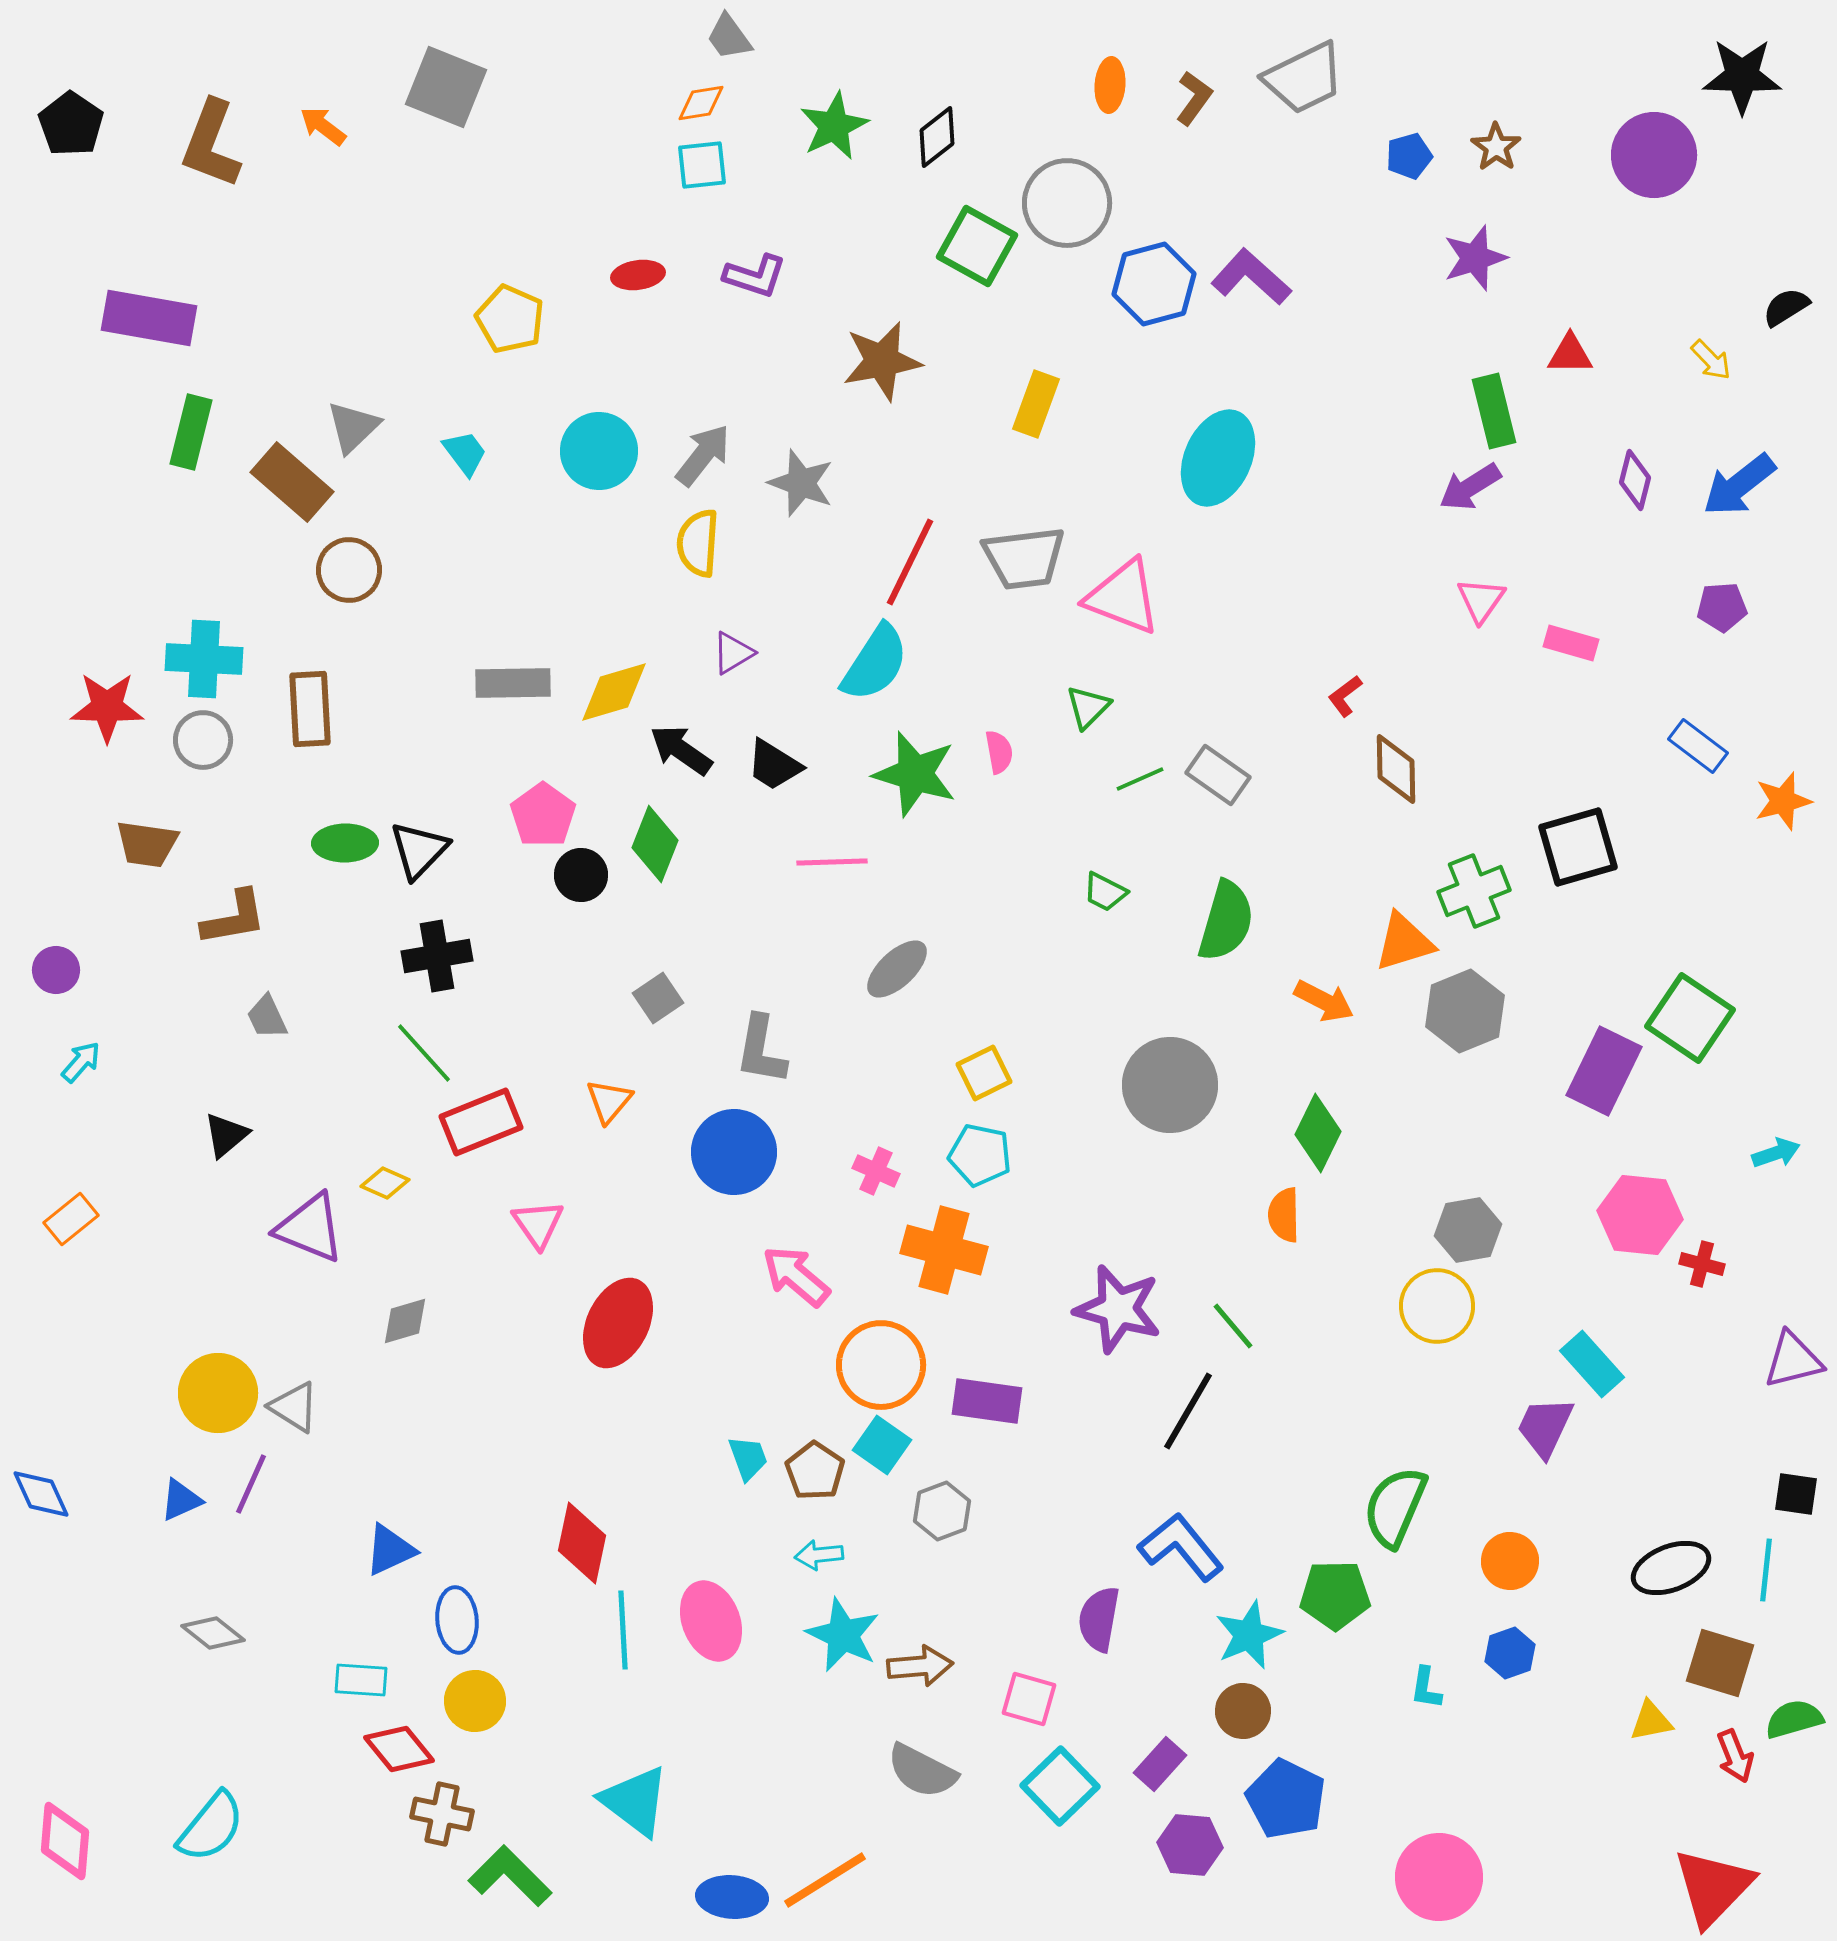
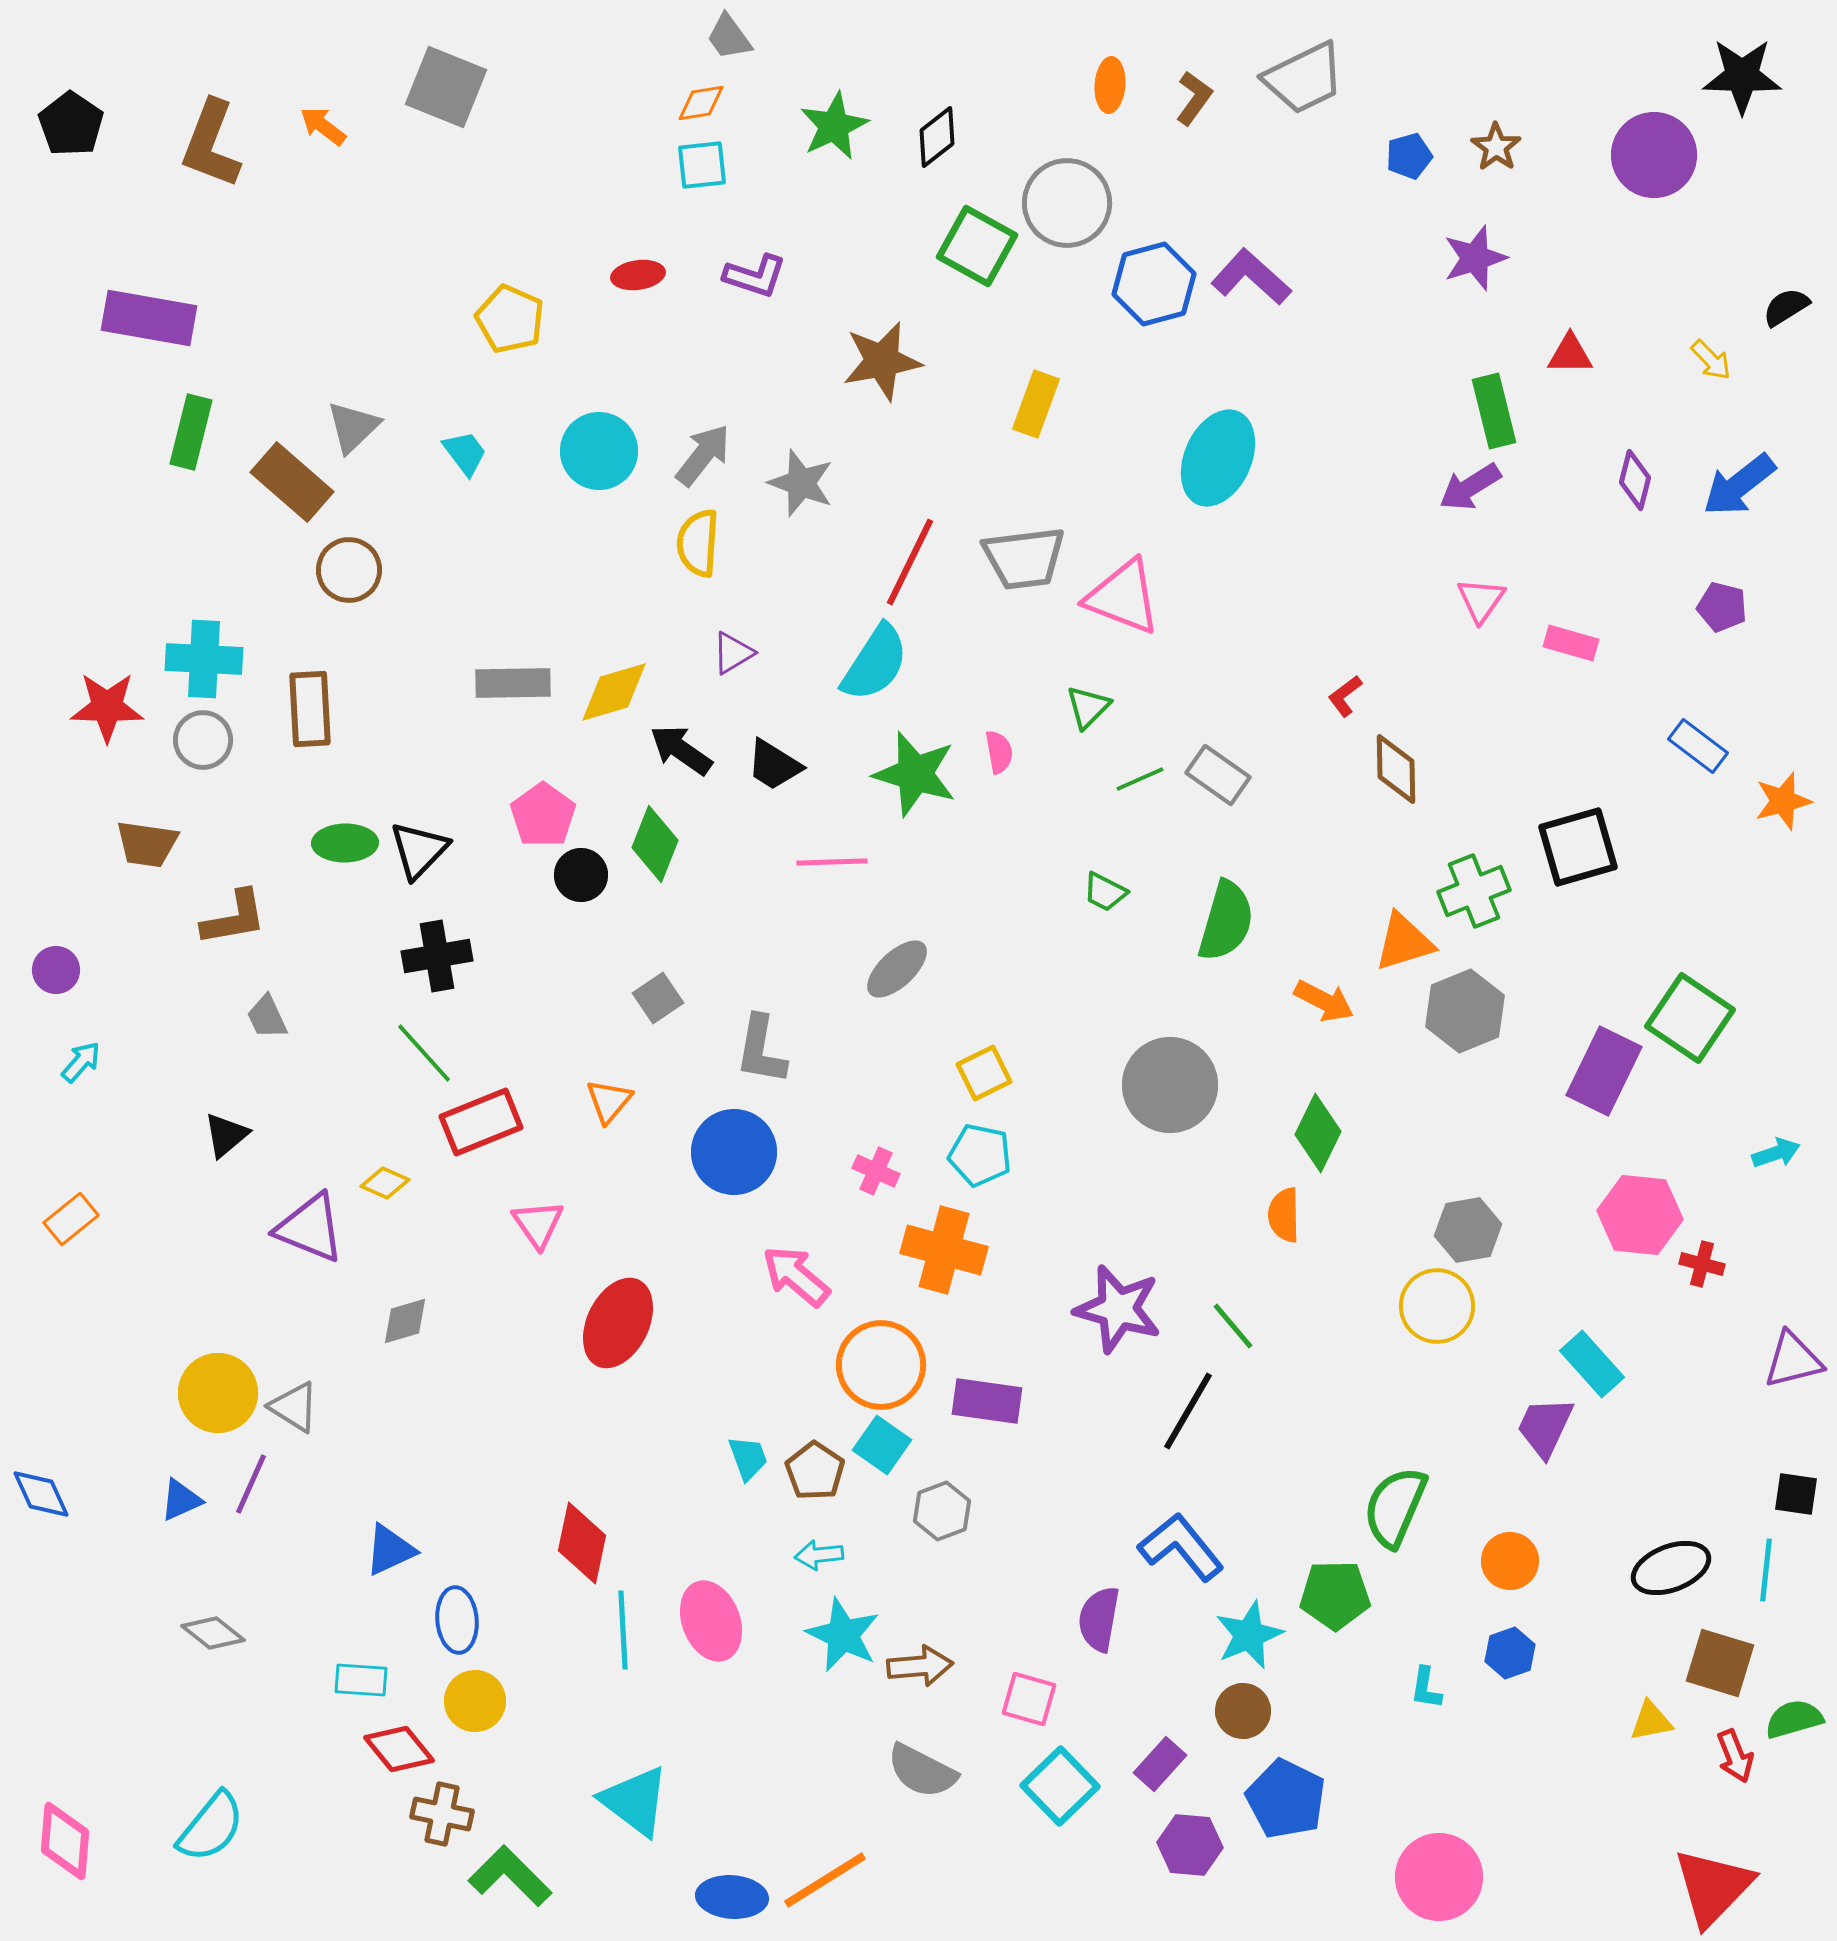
purple pentagon at (1722, 607): rotated 18 degrees clockwise
